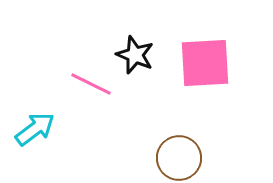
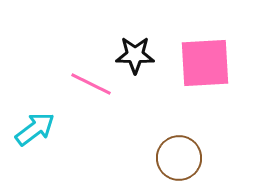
black star: rotated 21 degrees counterclockwise
